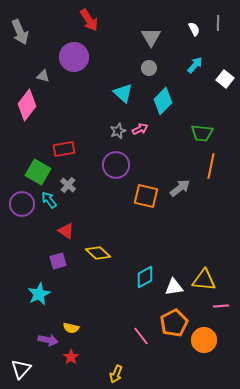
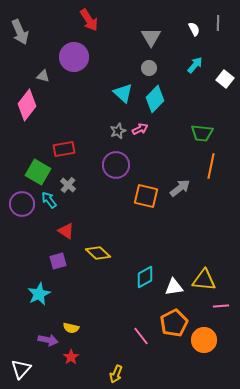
cyan diamond at (163, 101): moved 8 px left, 2 px up
